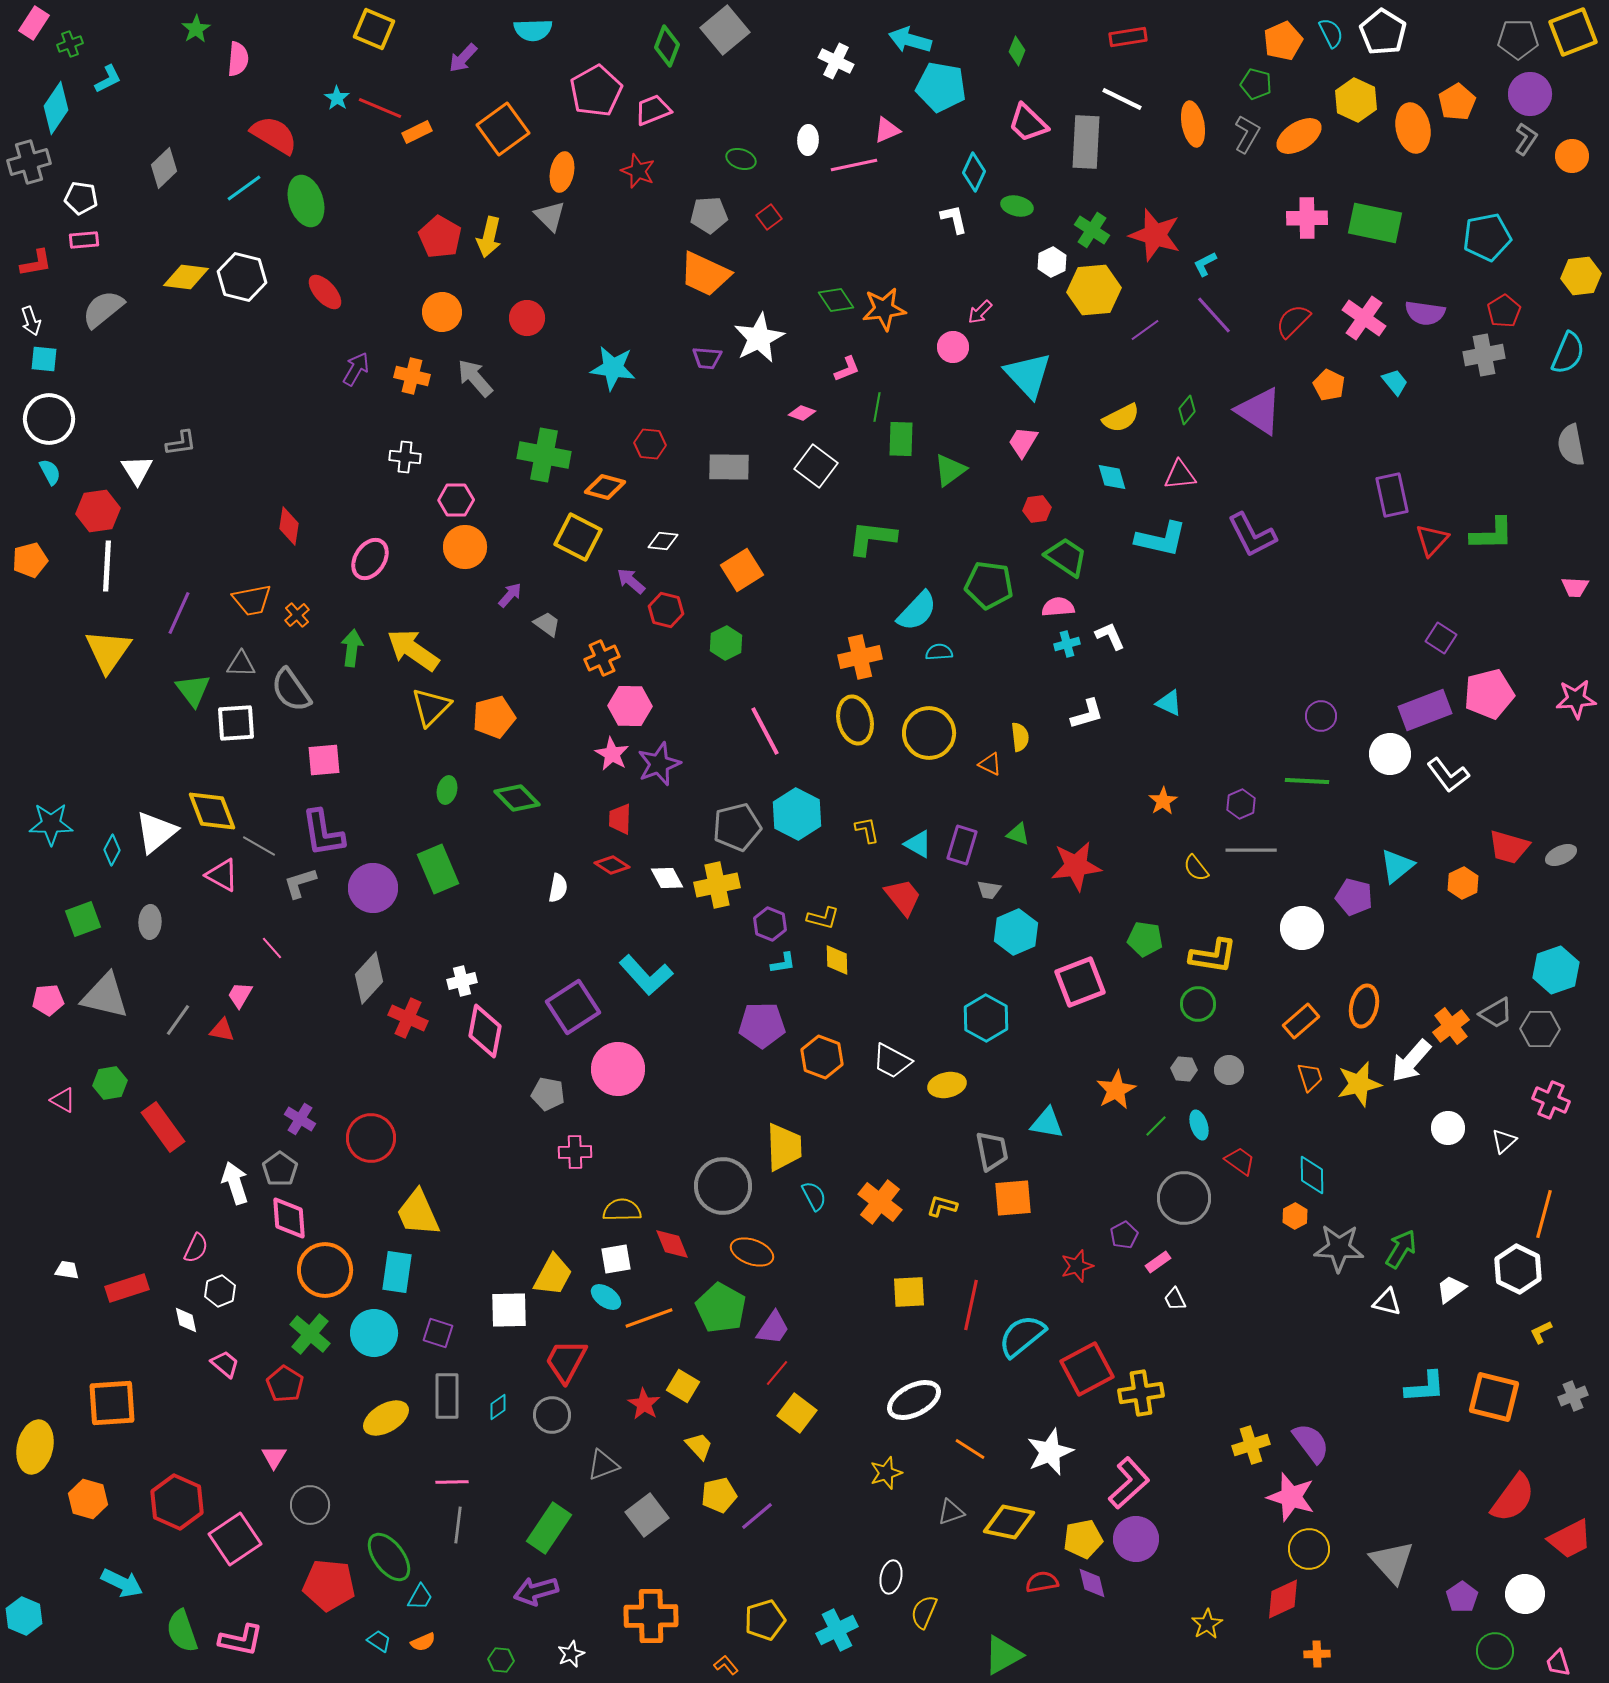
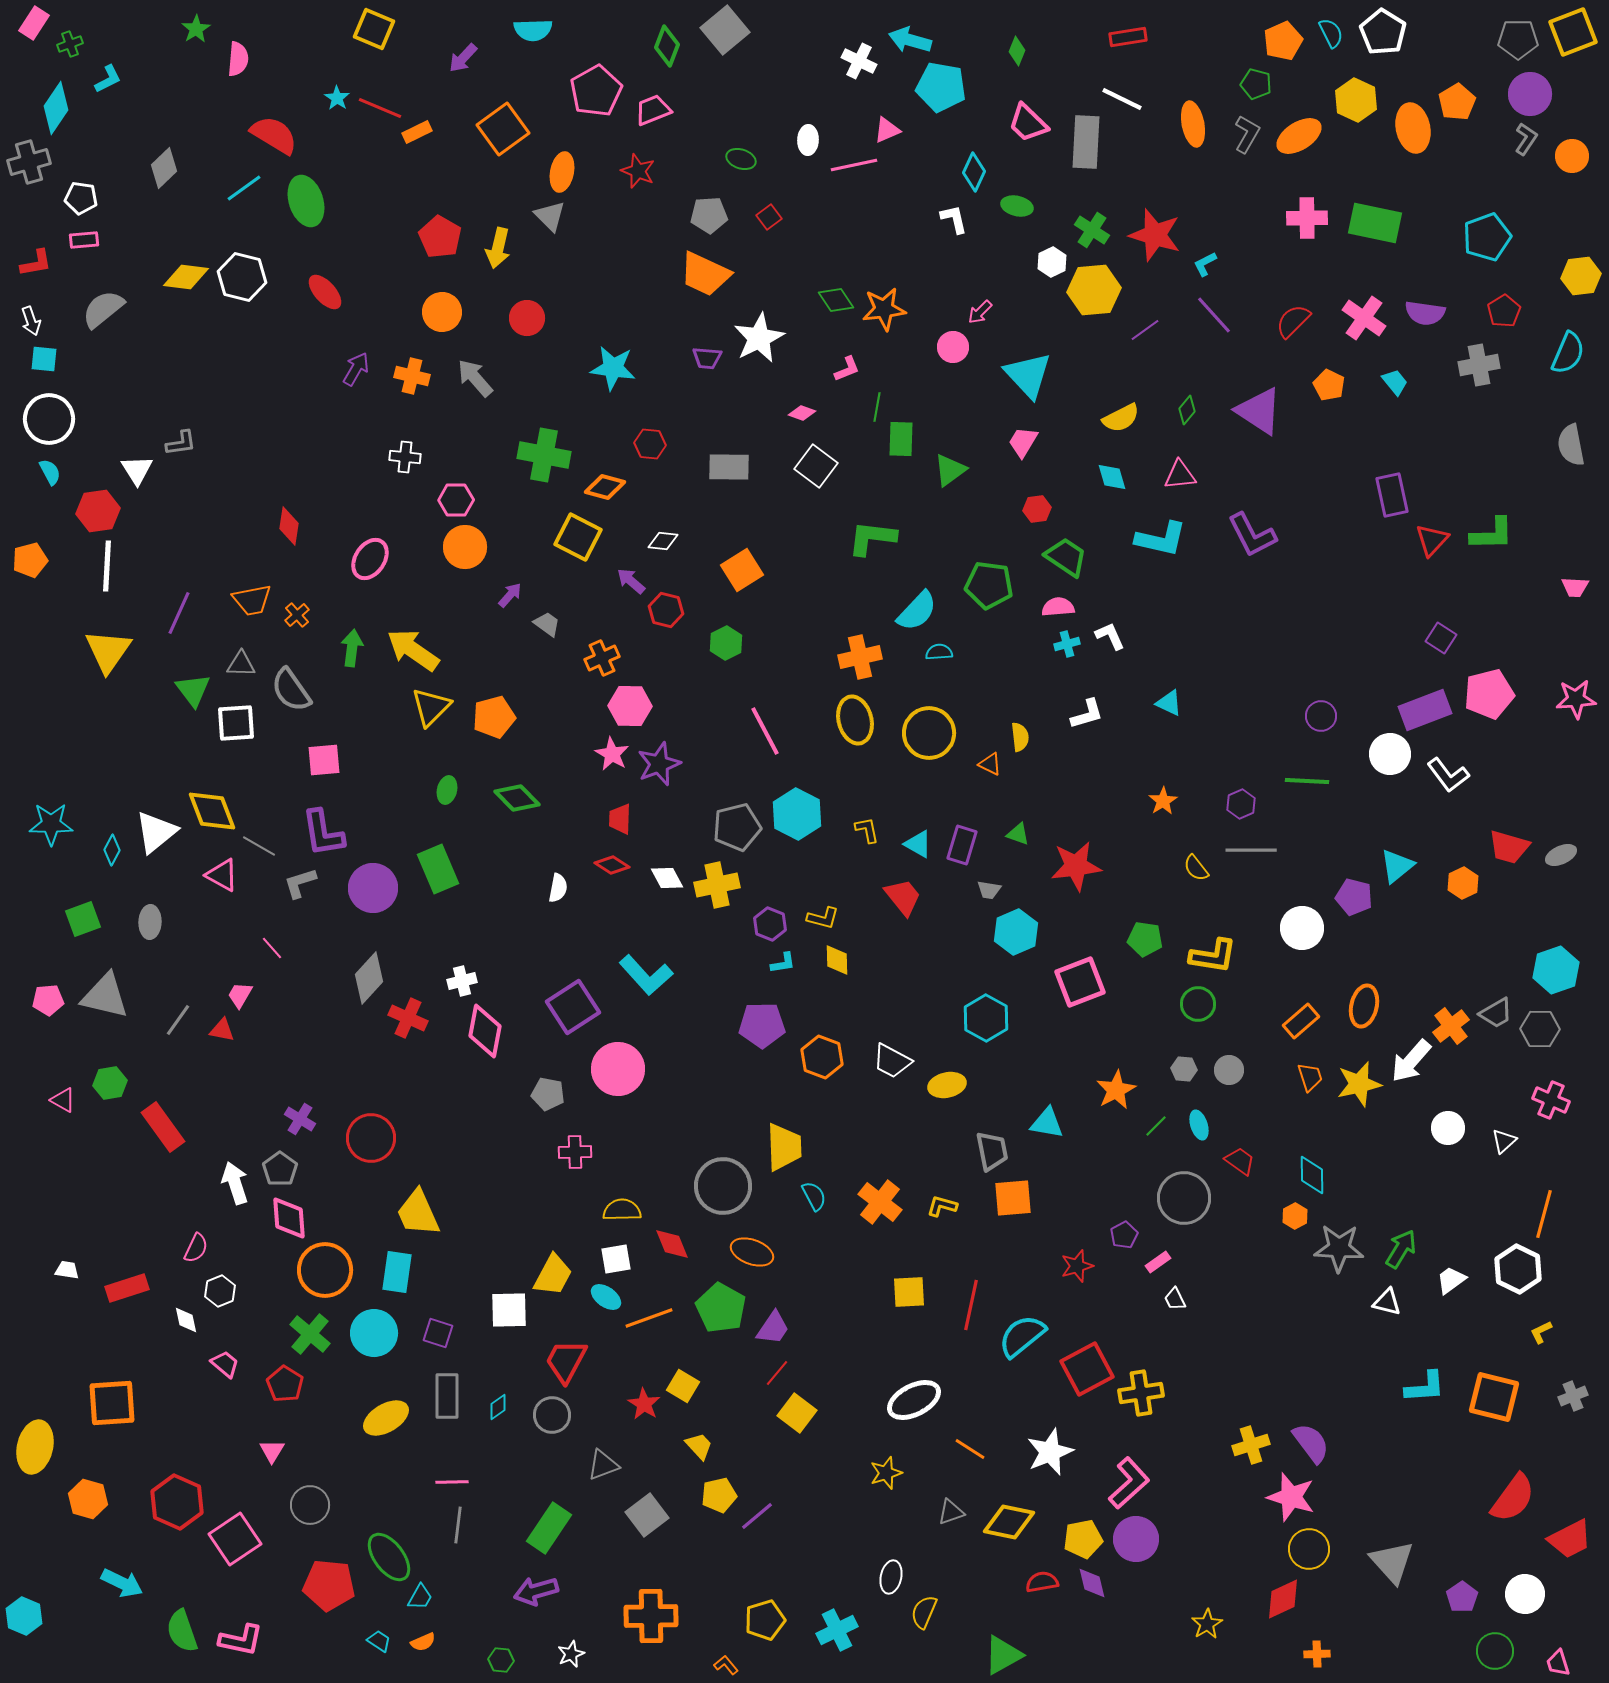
white cross at (836, 61): moved 23 px right
yellow arrow at (489, 237): moved 9 px right, 11 px down
cyan pentagon at (1487, 237): rotated 9 degrees counterclockwise
gray cross at (1484, 355): moved 5 px left, 10 px down
white trapezoid at (1451, 1289): moved 9 px up
pink triangle at (274, 1457): moved 2 px left, 6 px up
